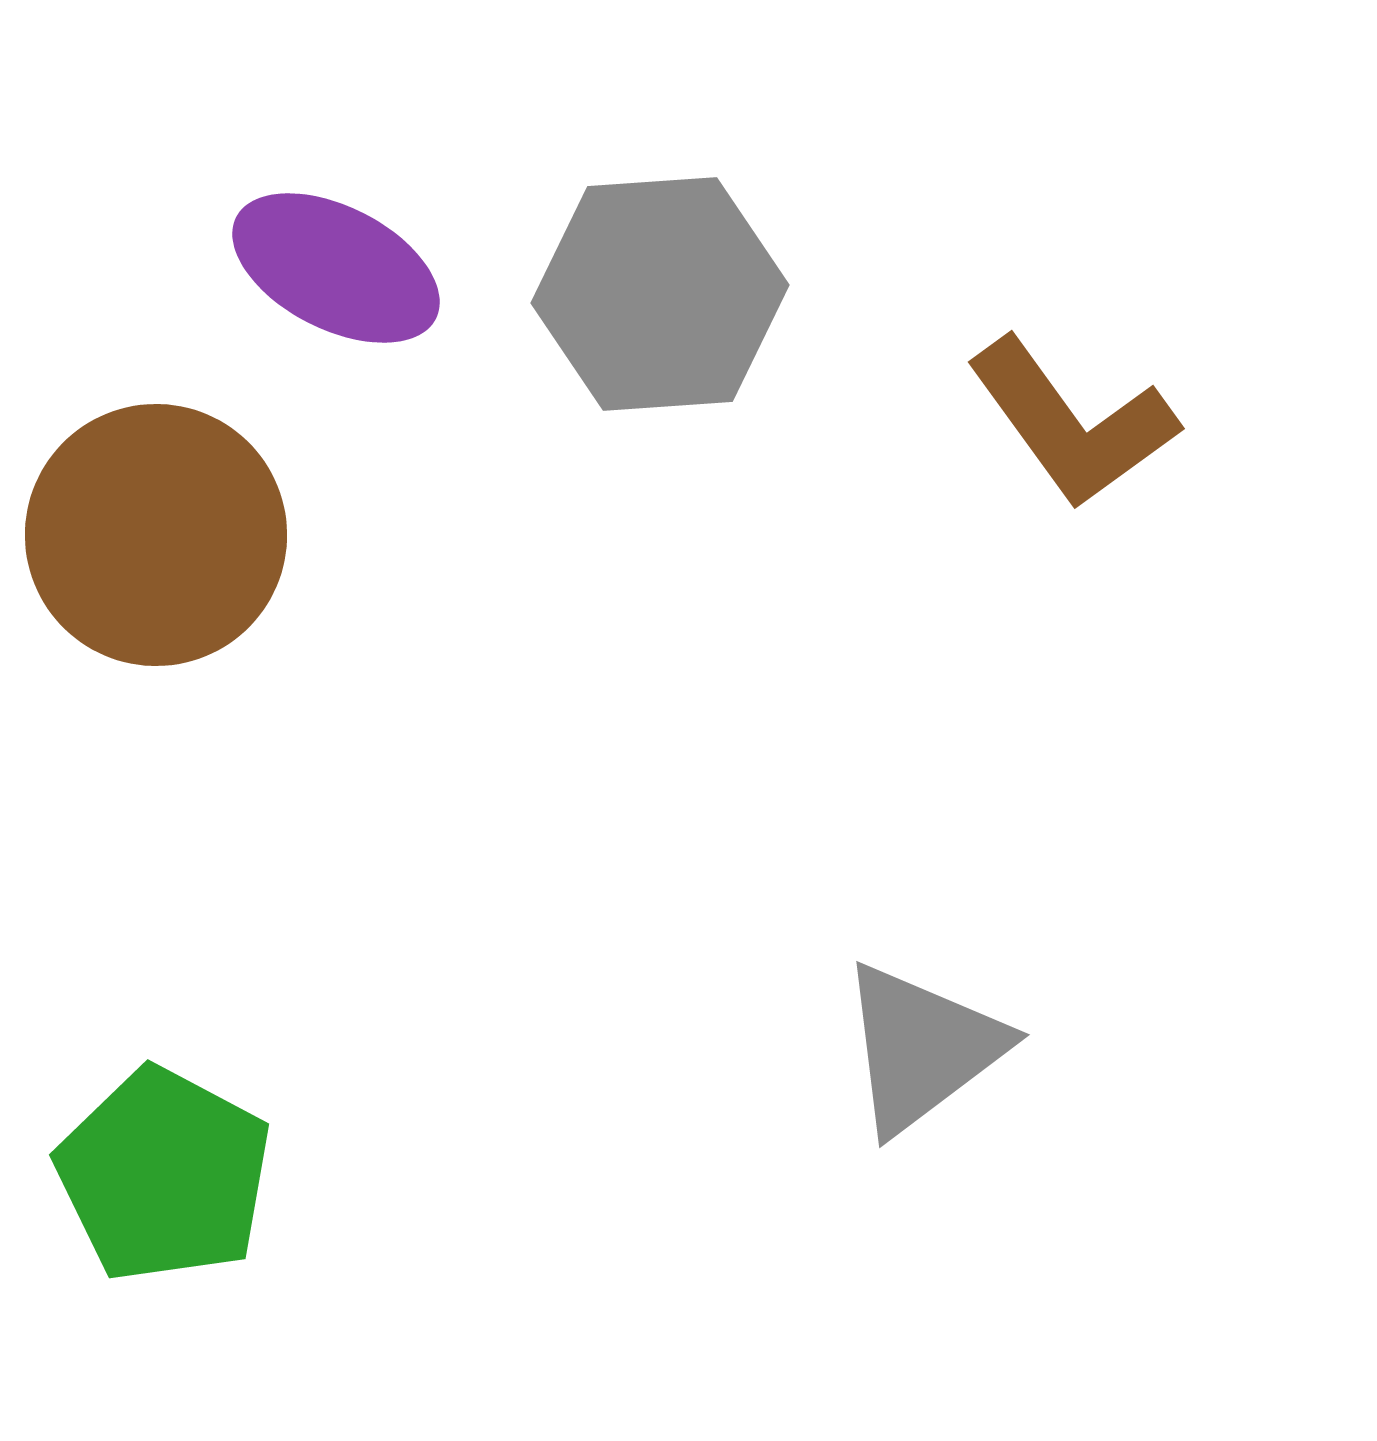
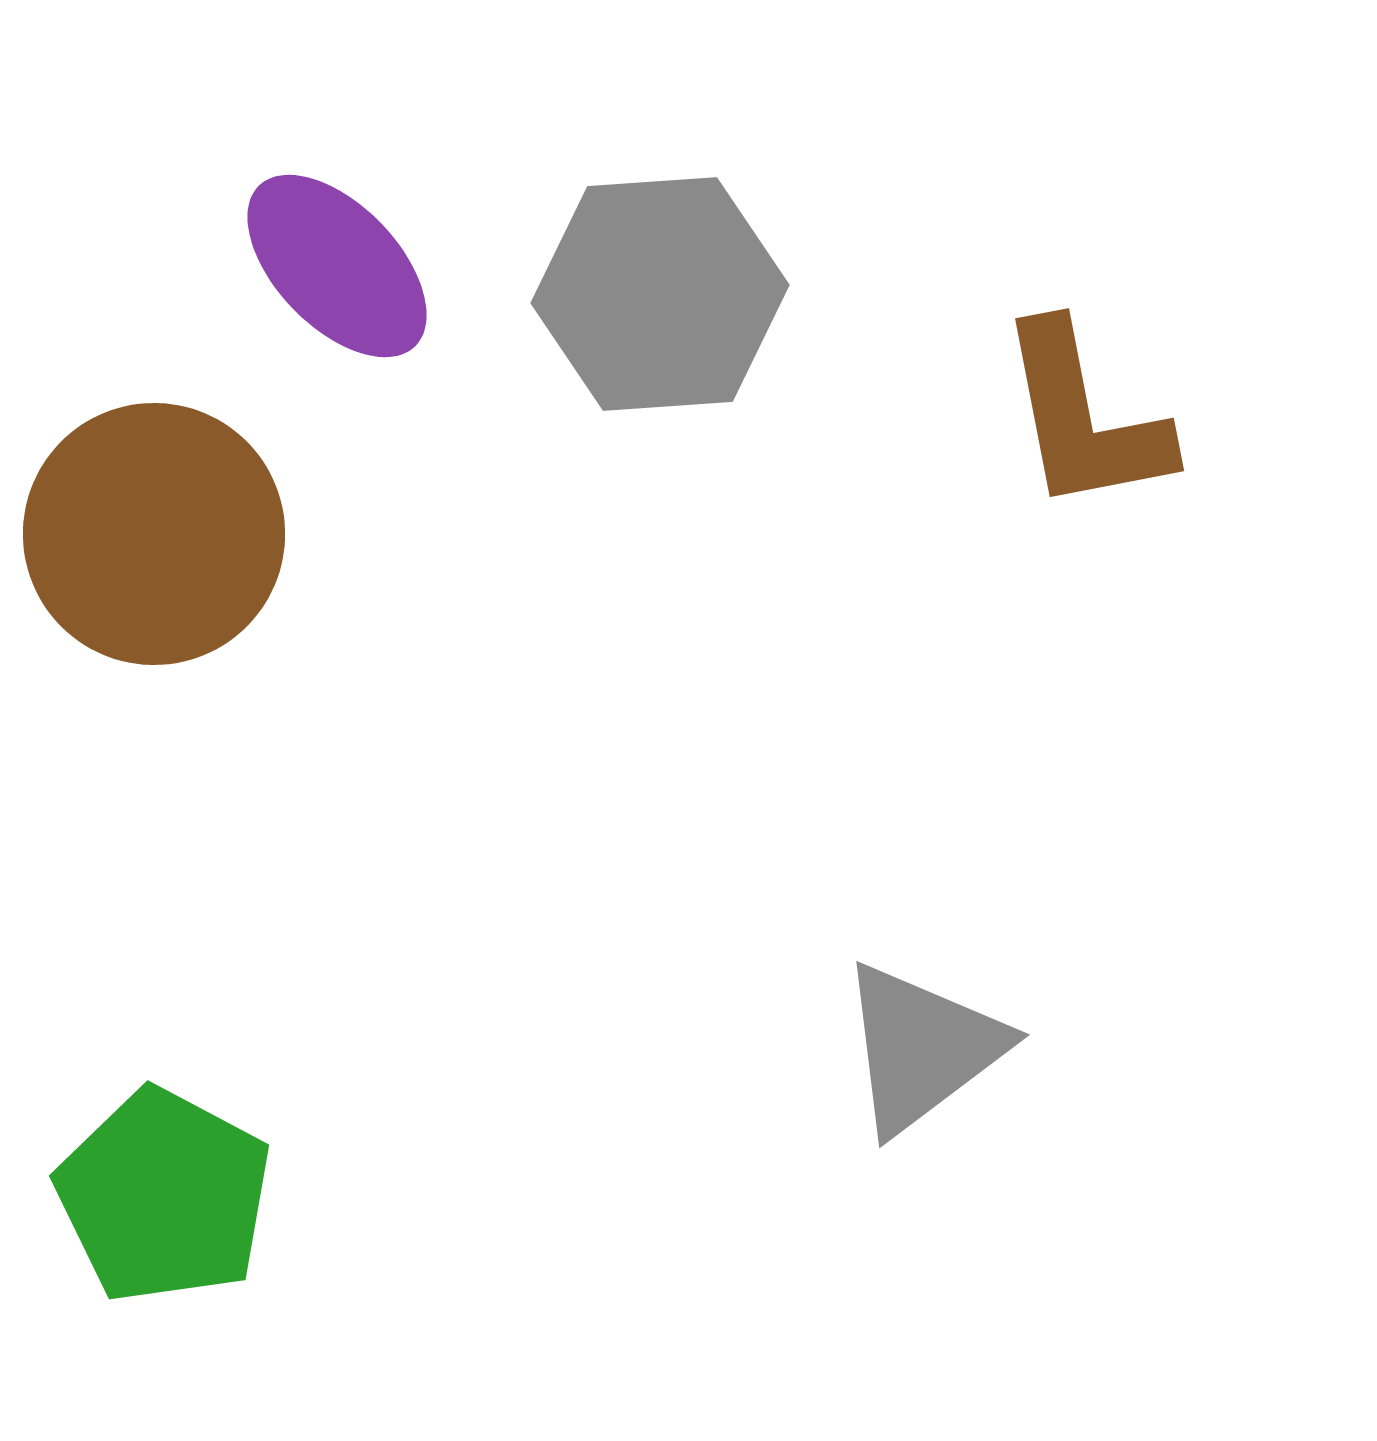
purple ellipse: moved 1 px right, 2 px up; rotated 19 degrees clockwise
brown L-shape: moved 12 px right, 5 px up; rotated 25 degrees clockwise
brown circle: moved 2 px left, 1 px up
green pentagon: moved 21 px down
